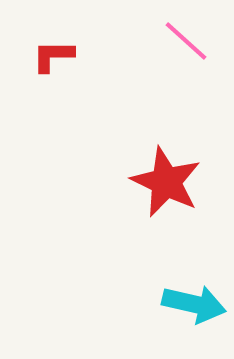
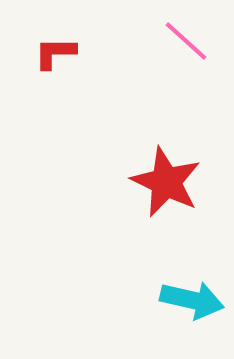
red L-shape: moved 2 px right, 3 px up
cyan arrow: moved 2 px left, 4 px up
